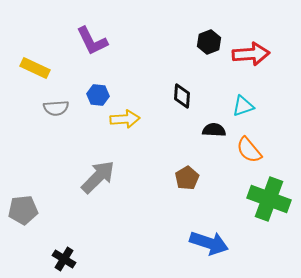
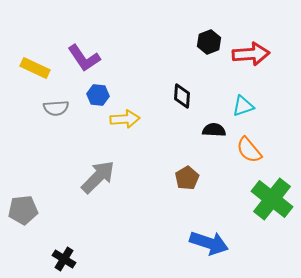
purple L-shape: moved 8 px left, 17 px down; rotated 8 degrees counterclockwise
green cross: moved 3 px right; rotated 18 degrees clockwise
